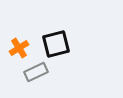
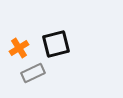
gray rectangle: moved 3 px left, 1 px down
